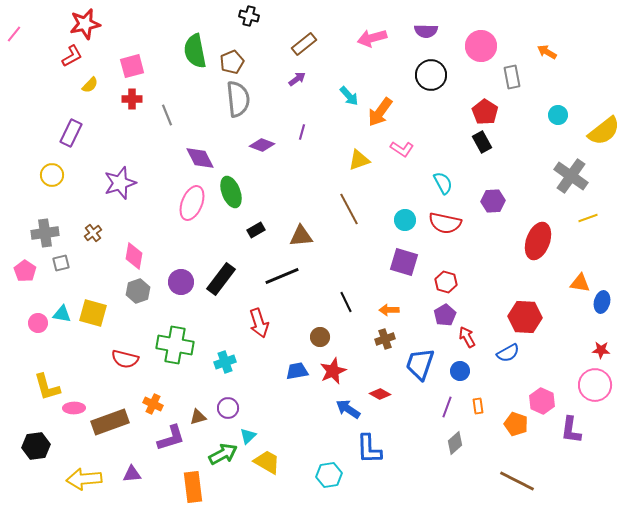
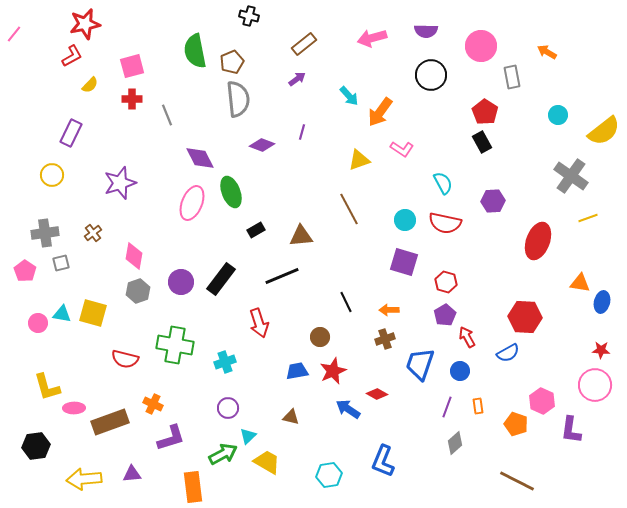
red diamond at (380, 394): moved 3 px left
brown triangle at (198, 417): moved 93 px right; rotated 30 degrees clockwise
blue L-shape at (369, 449): moved 14 px right, 12 px down; rotated 24 degrees clockwise
